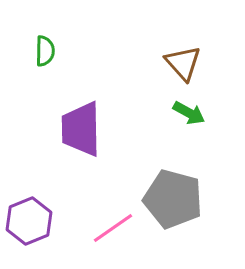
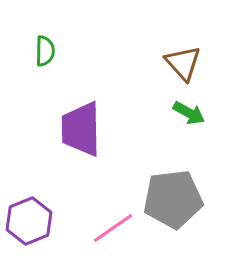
gray pentagon: rotated 22 degrees counterclockwise
